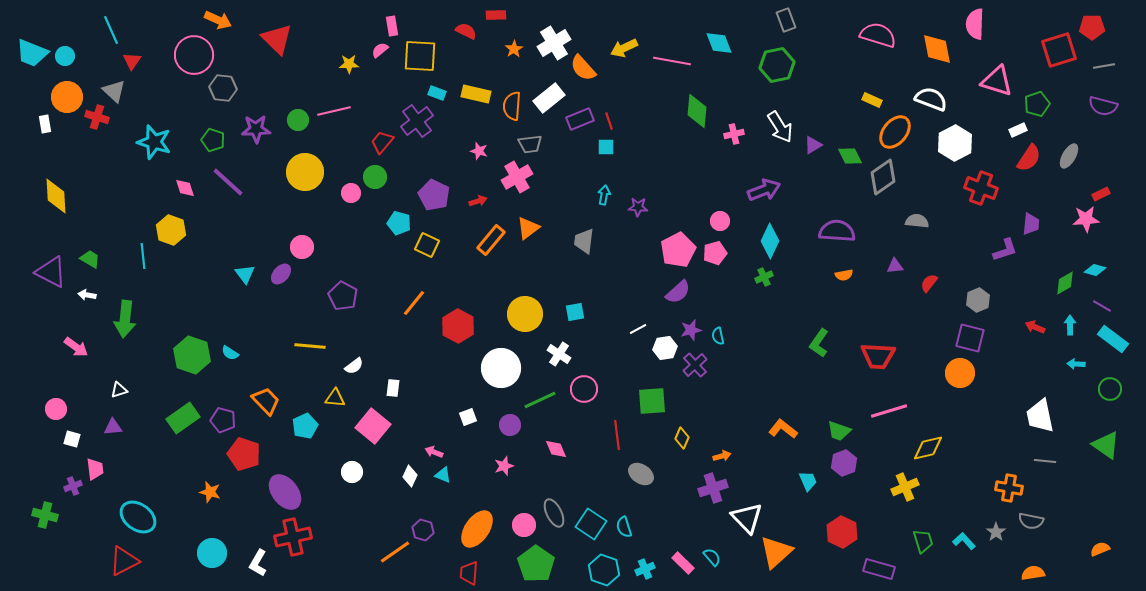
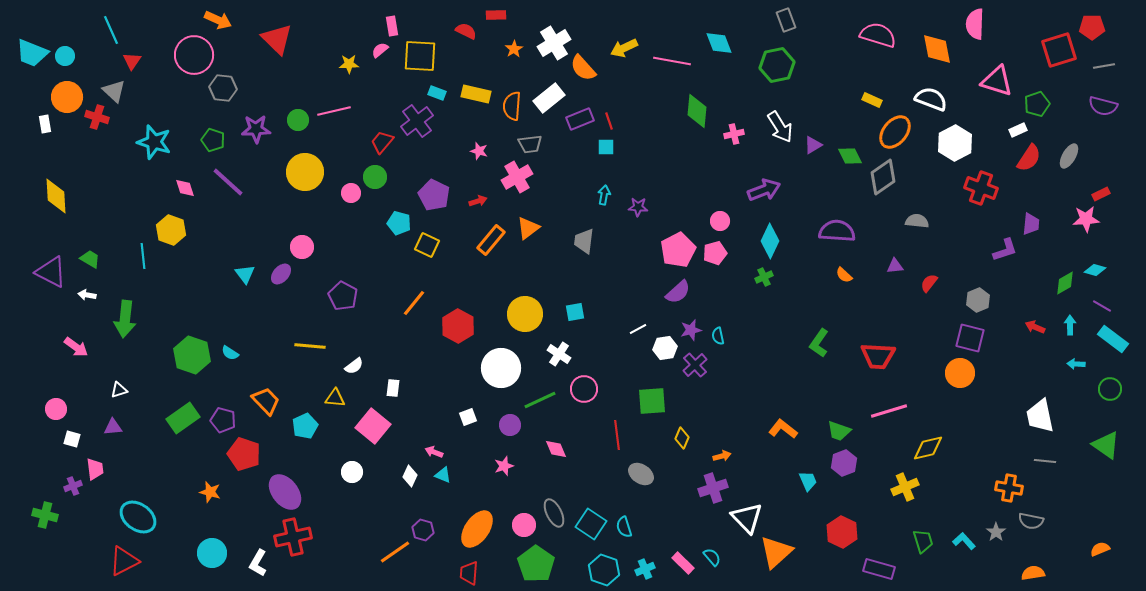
orange semicircle at (844, 275): rotated 54 degrees clockwise
